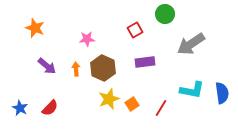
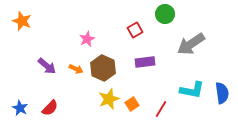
orange star: moved 13 px left, 7 px up
pink star: rotated 21 degrees counterclockwise
orange arrow: rotated 120 degrees clockwise
red line: moved 1 px down
